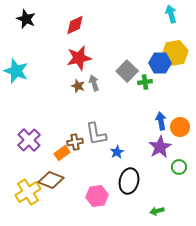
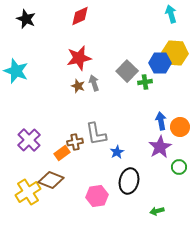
red diamond: moved 5 px right, 9 px up
yellow hexagon: rotated 15 degrees clockwise
